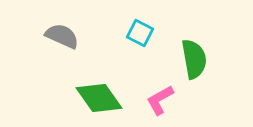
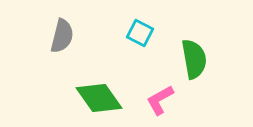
gray semicircle: rotated 80 degrees clockwise
